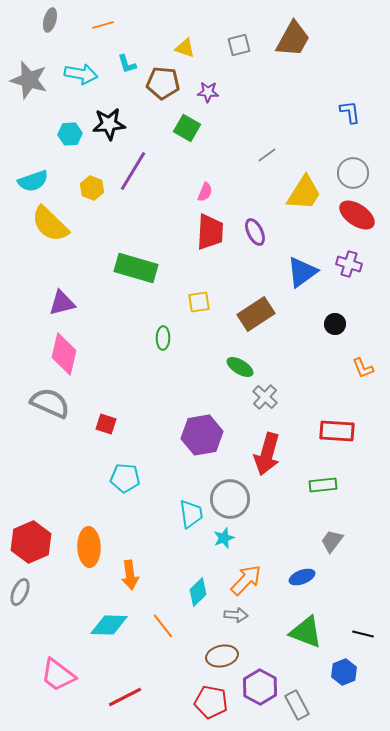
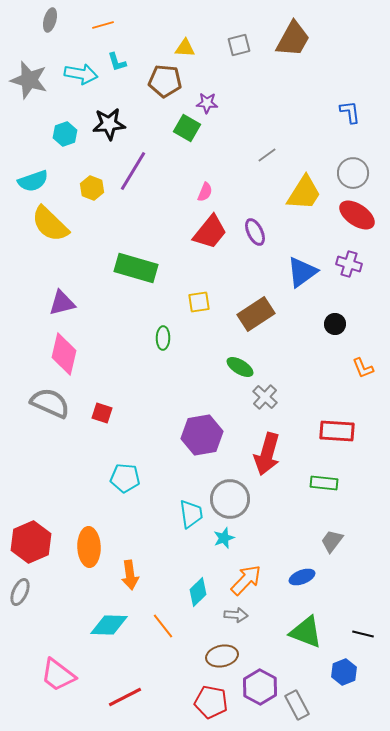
yellow triangle at (185, 48): rotated 15 degrees counterclockwise
cyan L-shape at (127, 64): moved 10 px left, 2 px up
brown pentagon at (163, 83): moved 2 px right, 2 px up
purple star at (208, 92): moved 1 px left, 11 px down
cyan hexagon at (70, 134): moved 5 px left; rotated 15 degrees counterclockwise
red trapezoid at (210, 232): rotated 36 degrees clockwise
red square at (106, 424): moved 4 px left, 11 px up
green rectangle at (323, 485): moved 1 px right, 2 px up; rotated 12 degrees clockwise
